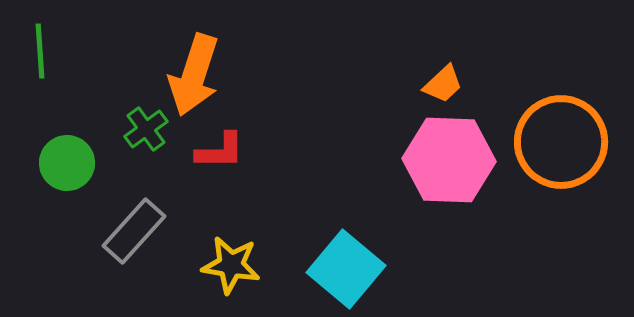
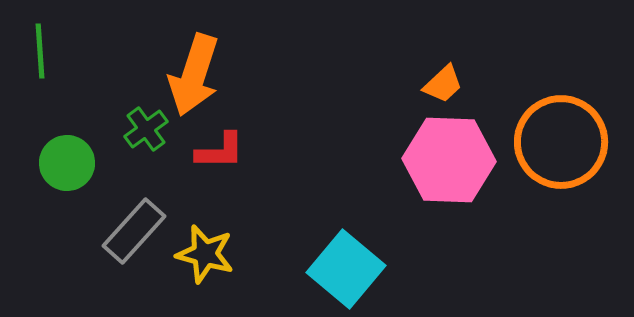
yellow star: moved 26 px left, 11 px up; rotated 6 degrees clockwise
